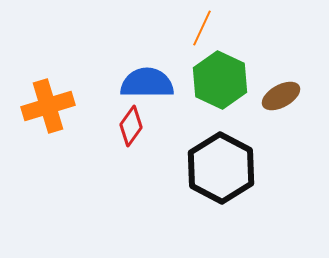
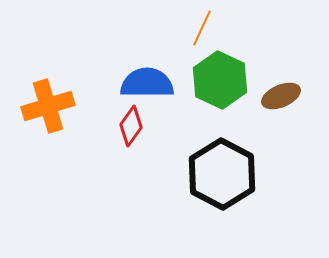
brown ellipse: rotated 6 degrees clockwise
black hexagon: moved 1 px right, 6 px down
